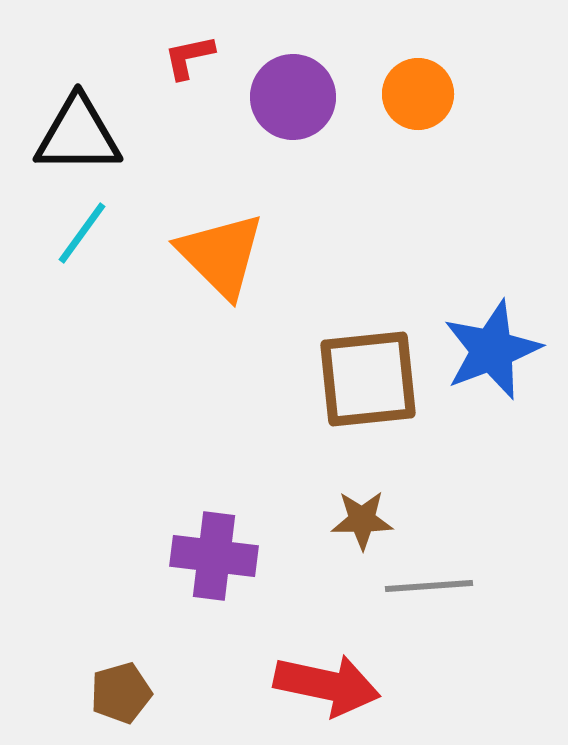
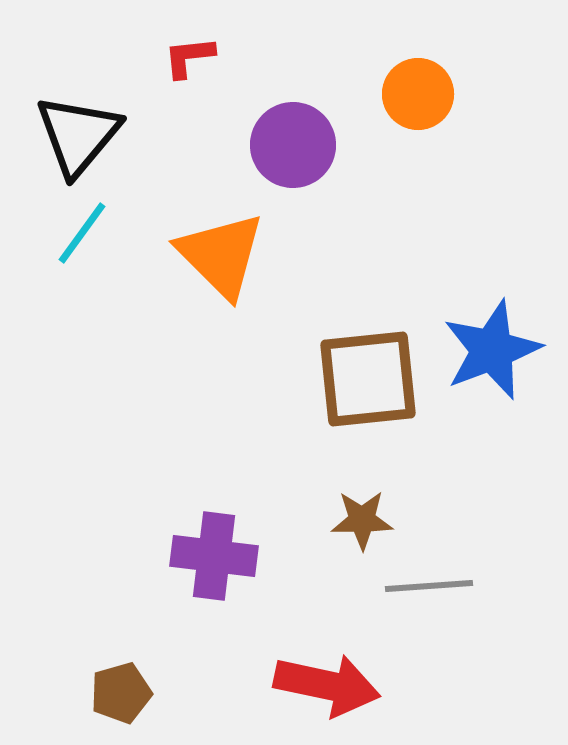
red L-shape: rotated 6 degrees clockwise
purple circle: moved 48 px down
black triangle: rotated 50 degrees counterclockwise
